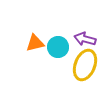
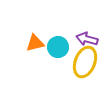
purple arrow: moved 2 px right
yellow ellipse: moved 3 px up
